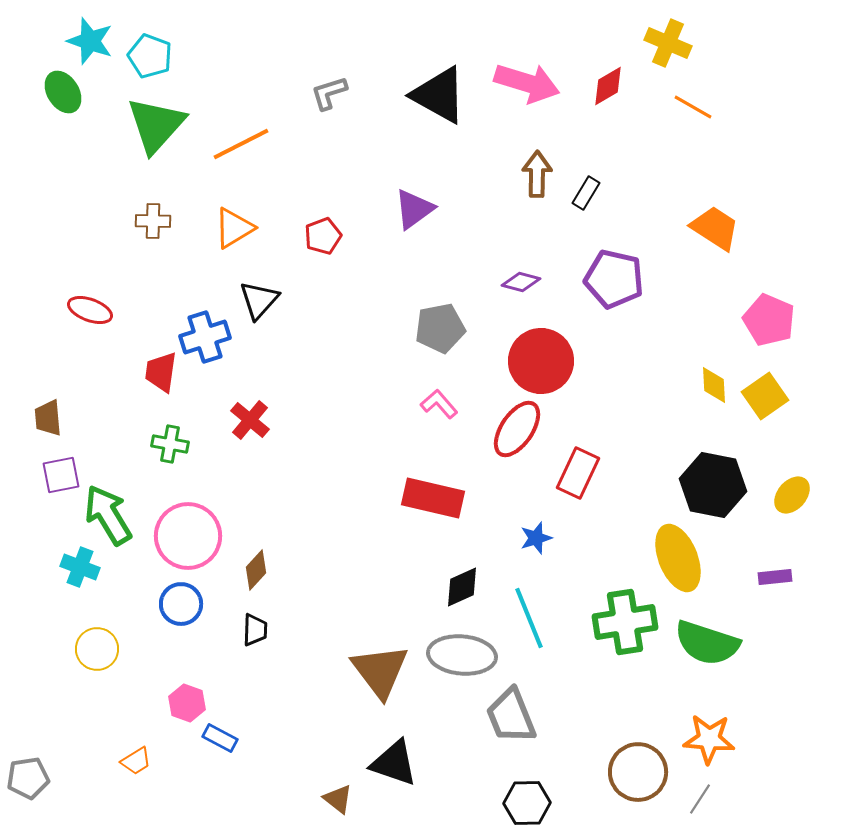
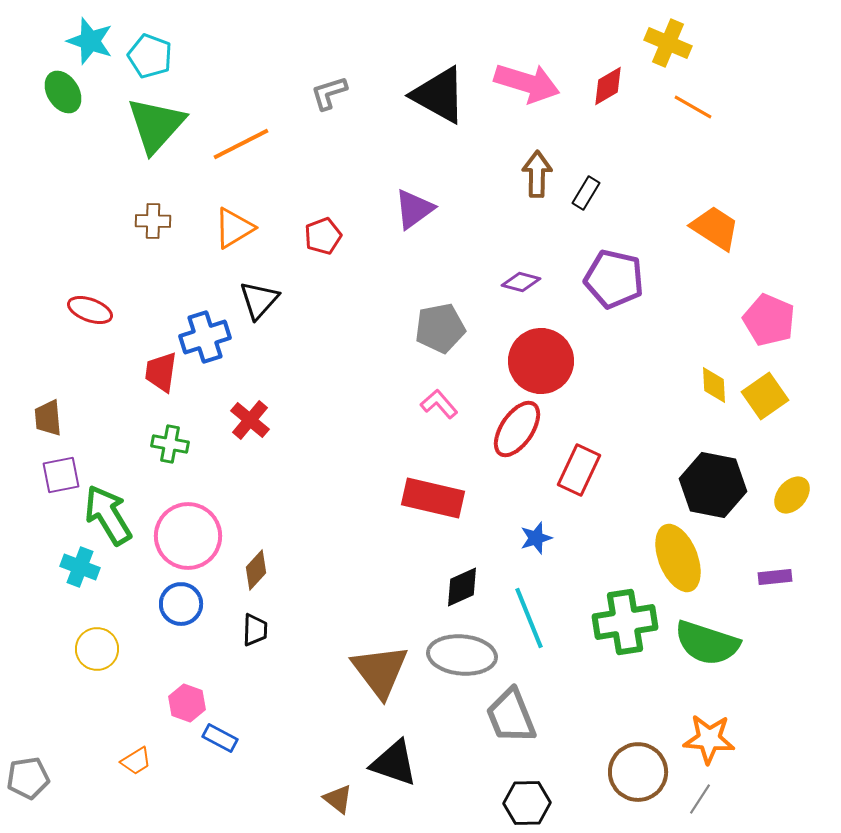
red rectangle at (578, 473): moved 1 px right, 3 px up
